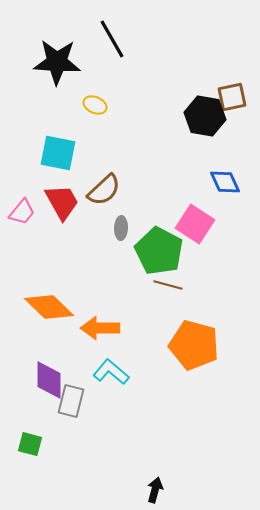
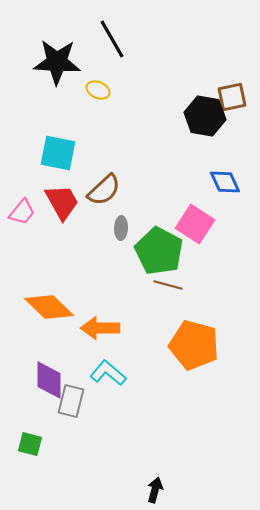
yellow ellipse: moved 3 px right, 15 px up
cyan L-shape: moved 3 px left, 1 px down
